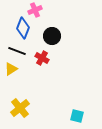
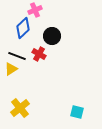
blue diamond: rotated 25 degrees clockwise
black line: moved 5 px down
red cross: moved 3 px left, 4 px up
cyan square: moved 4 px up
